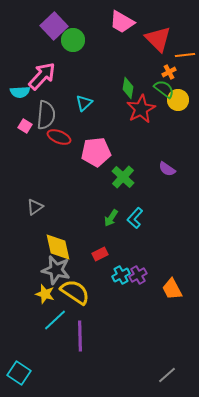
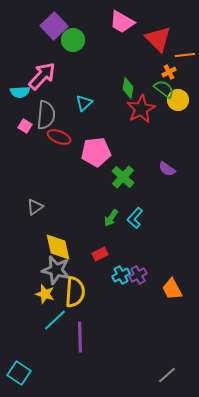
yellow semicircle: rotated 60 degrees clockwise
purple line: moved 1 px down
